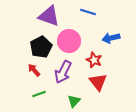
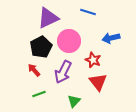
purple triangle: moved 1 px left, 2 px down; rotated 45 degrees counterclockwise
red star: moved 1 px left
